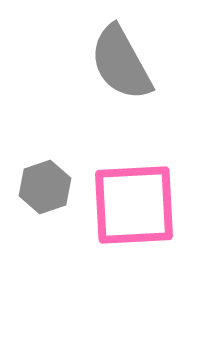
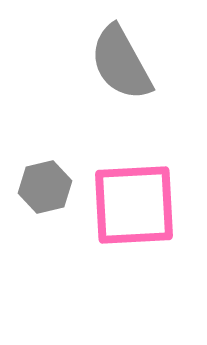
gray hexagon: rotated 6 degrees clockwise
